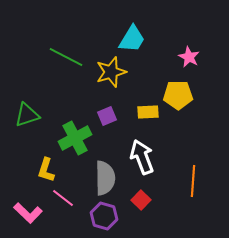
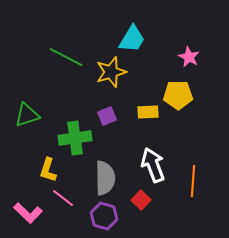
green cross: rotated 20 degrees clockwise
white arrow: moved 11 px right, 8 px down
yellow L-shape: moved 2 px right
